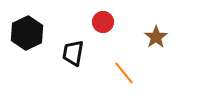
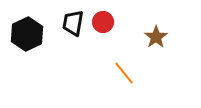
black hexagon: moved 1 px down
black trapezoid: moved 30 px up
